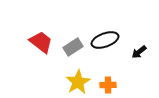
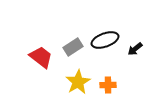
red trapezoid: moved 15 px down
black arrow: moved 4 px left, 3 px up
